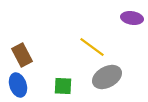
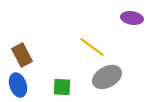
green square: moved 1 px left, 1 px down
